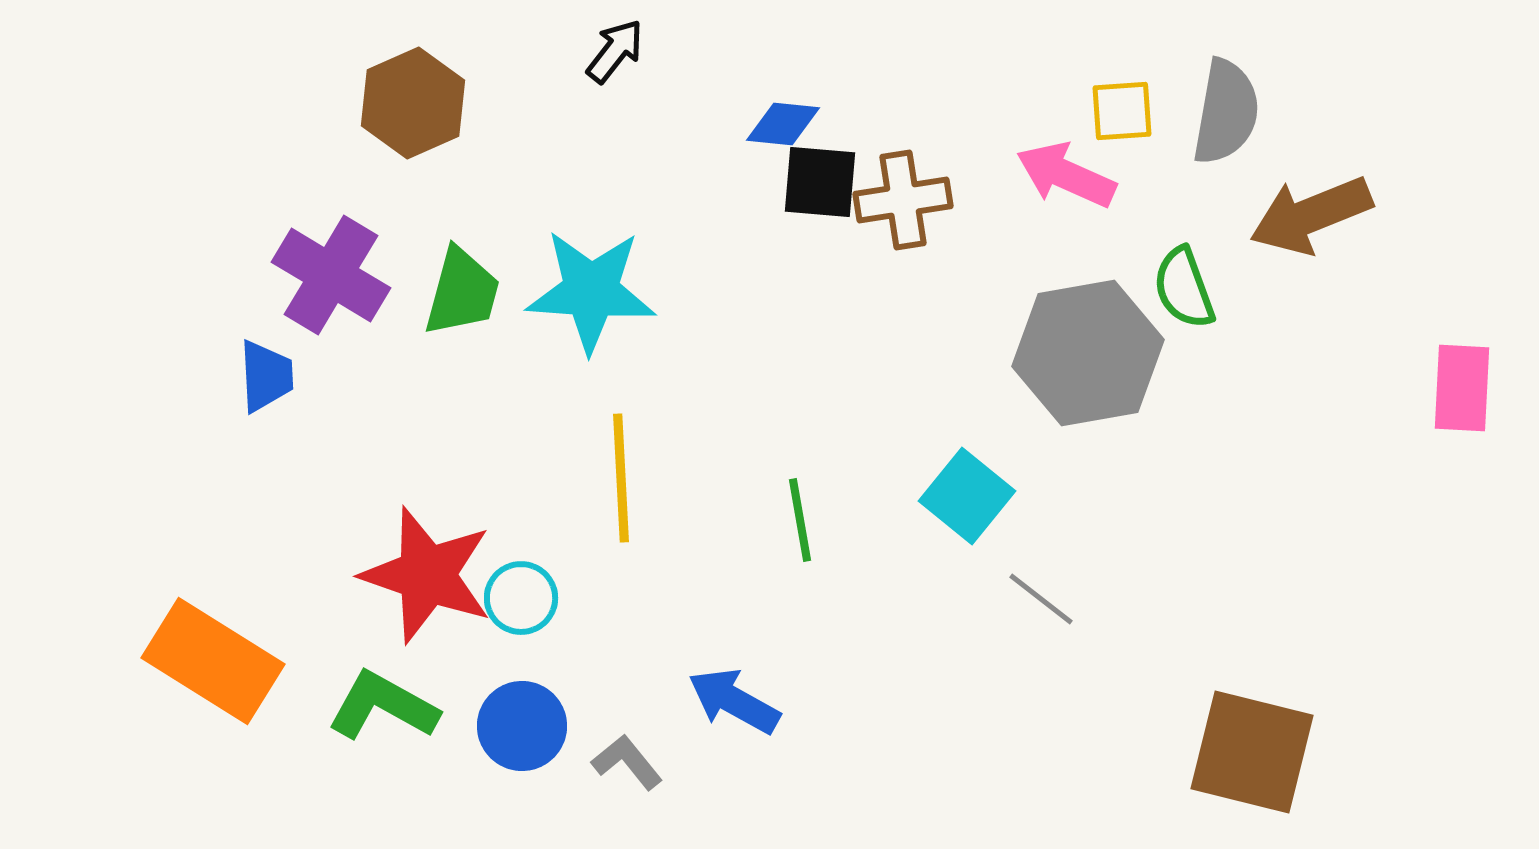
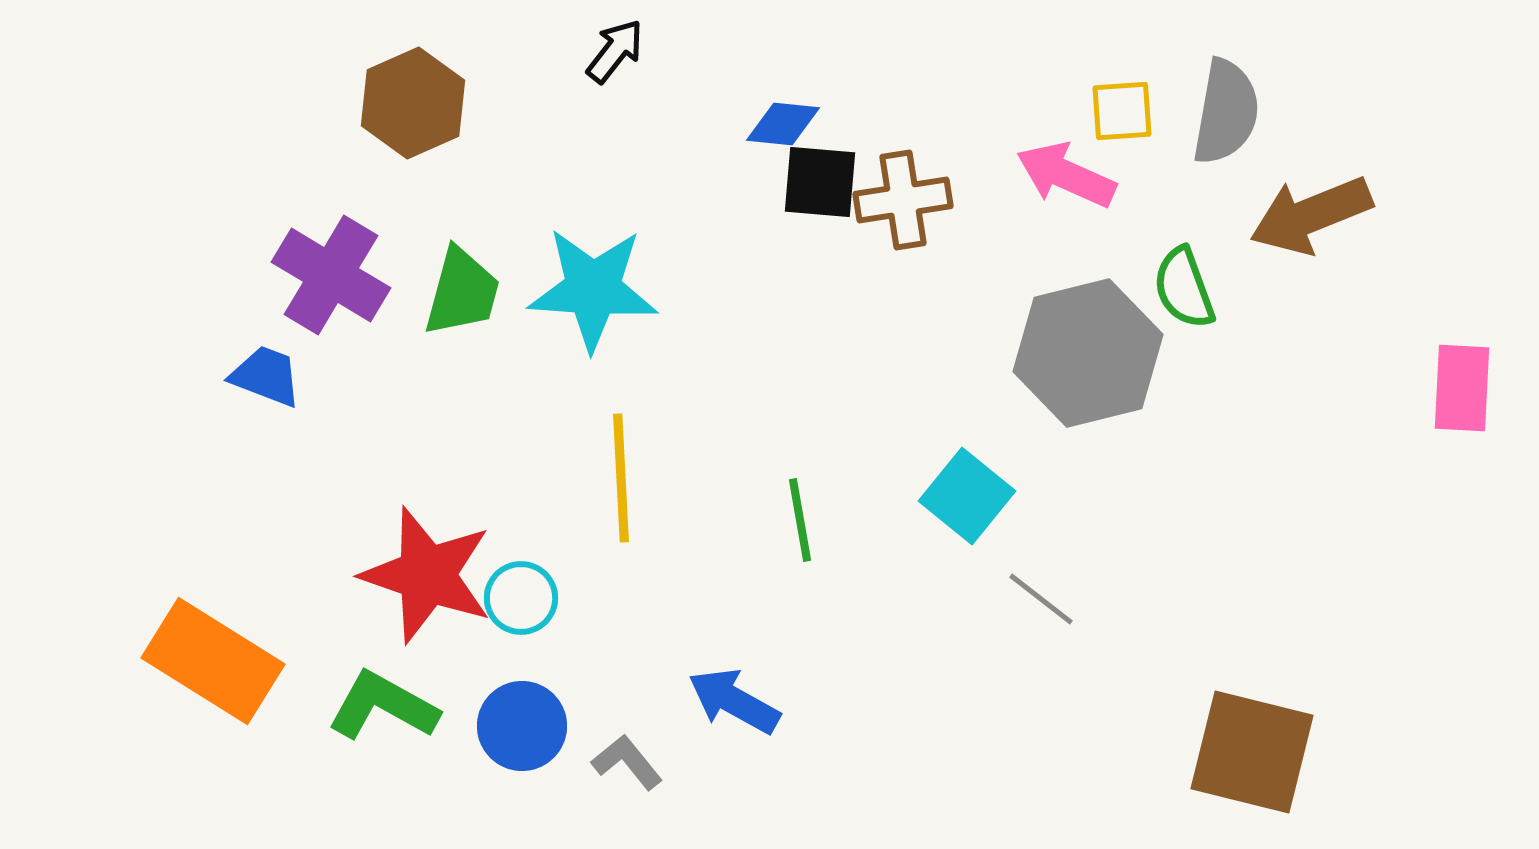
cyan star: moved 2 px right, 2 px up
gray hexagon: rotated 4 degrees counterclockwise
blue trapezoid: rotated 66 degrees counterclockwise
